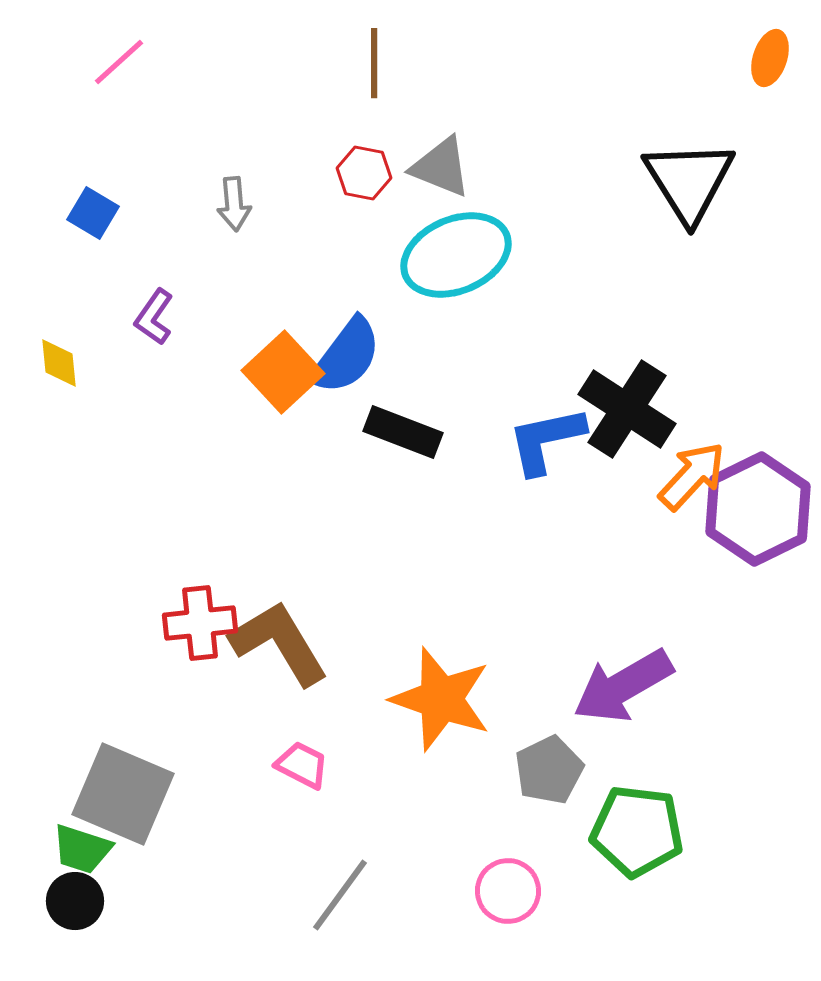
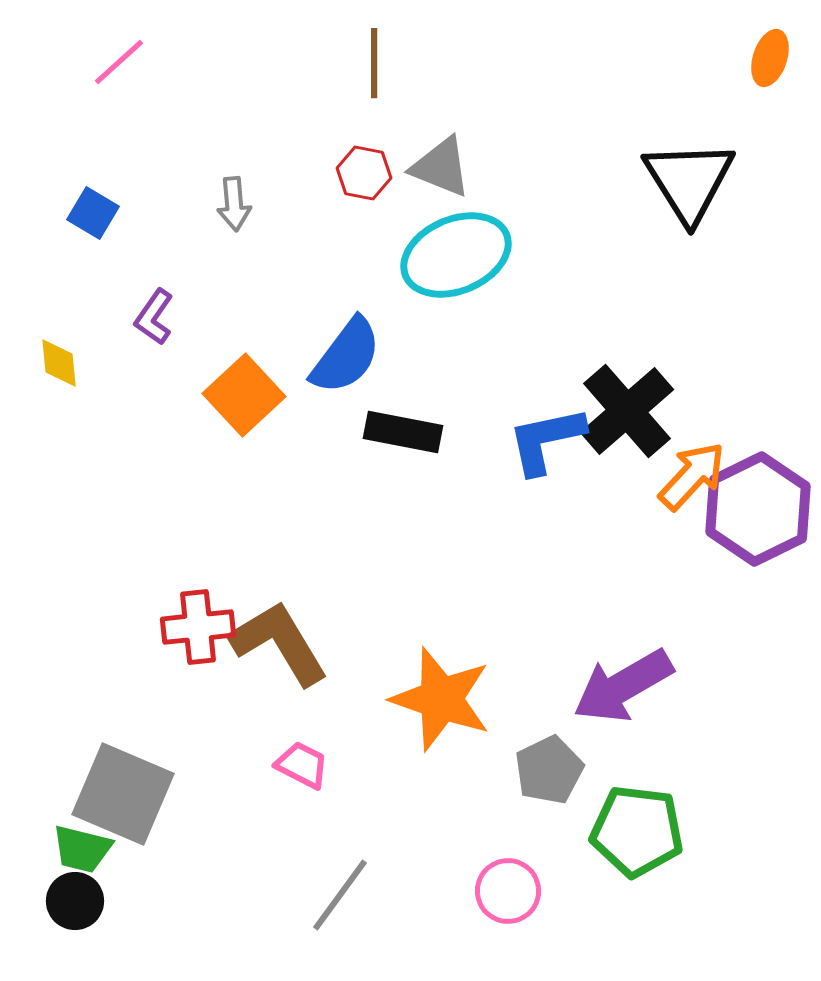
orange square: moved 39 px left, 23 px down
black cross: moved 2 px down; rotated 16 degrees clockwise
black rectangle: rotated 10 degrees counterclockwise
red cross: moved 2 px left, 4 px down
green trapezoid: rotated 4 degrees counterclockwise
